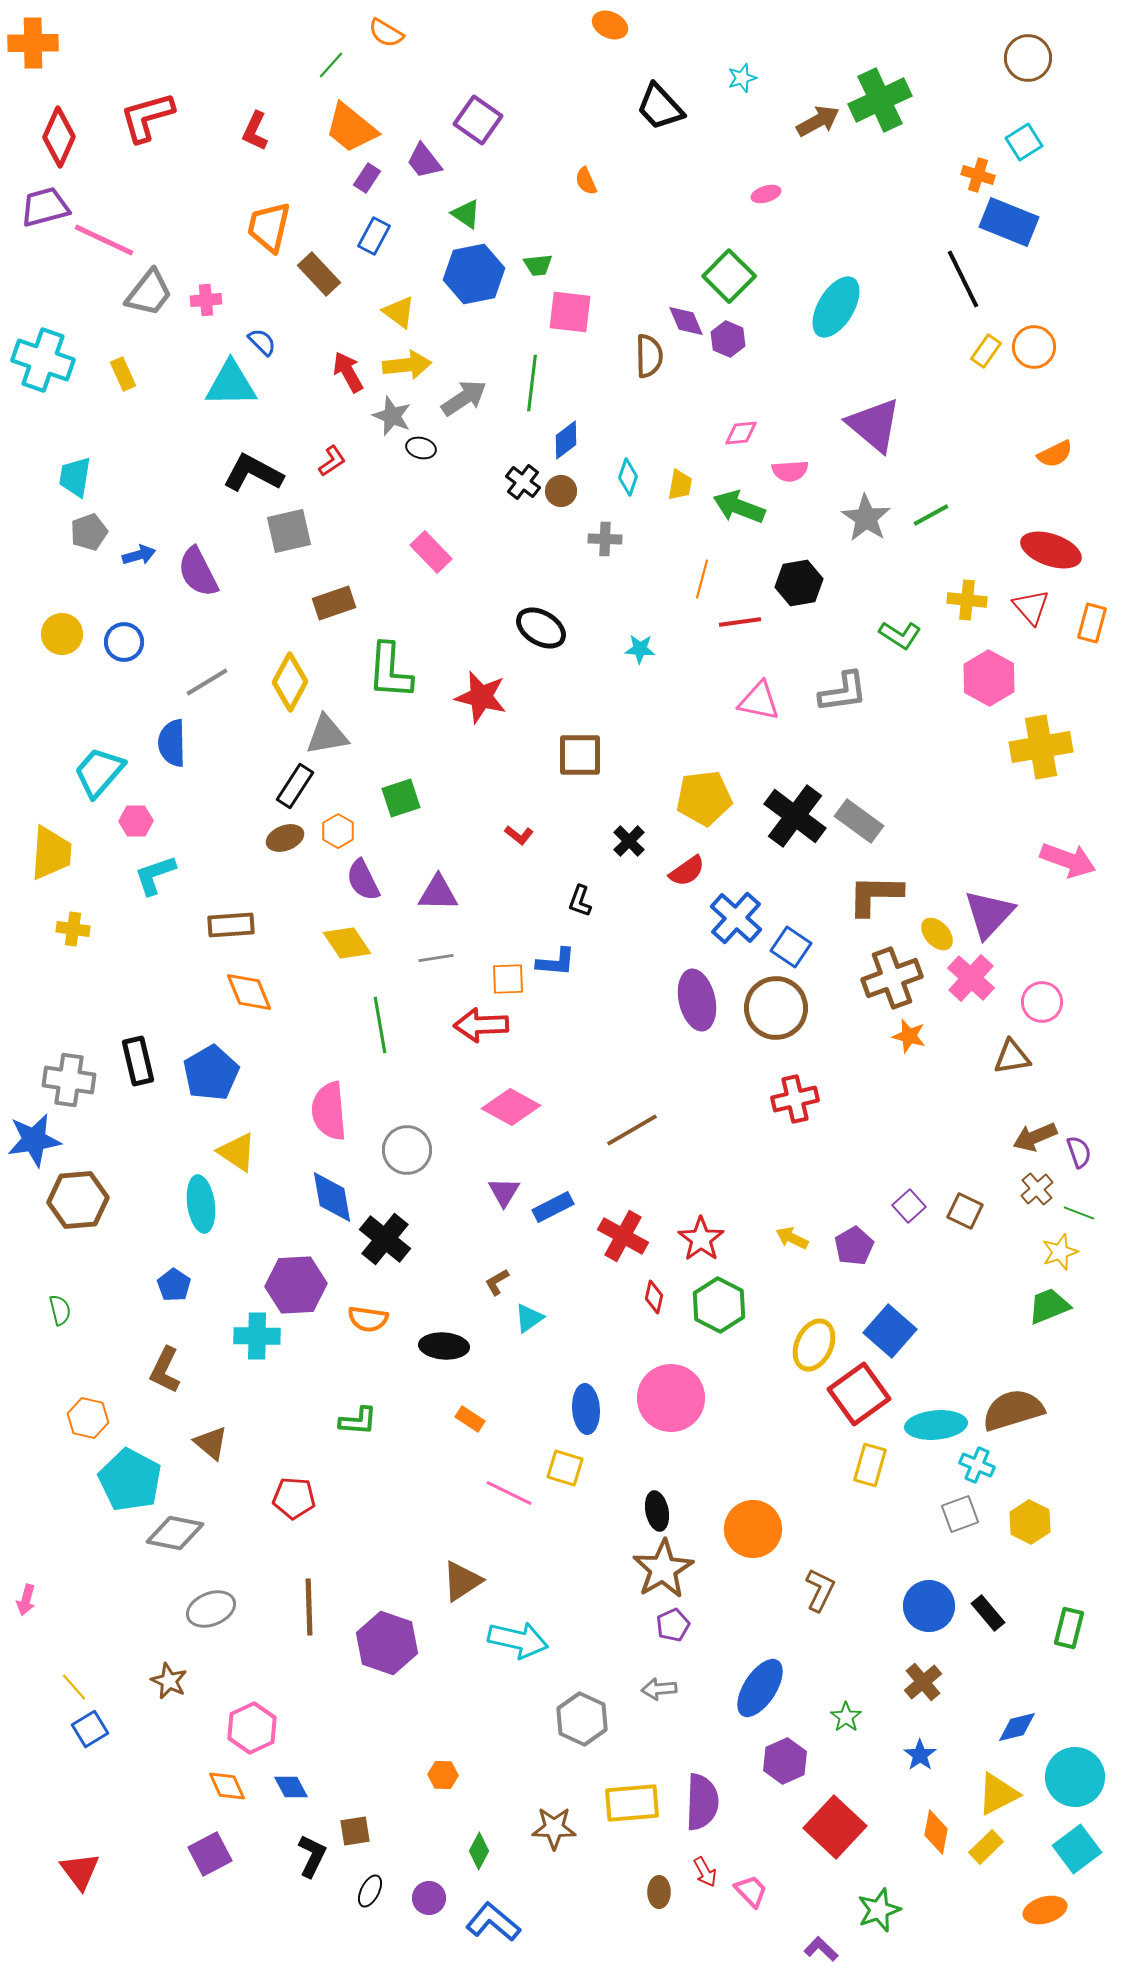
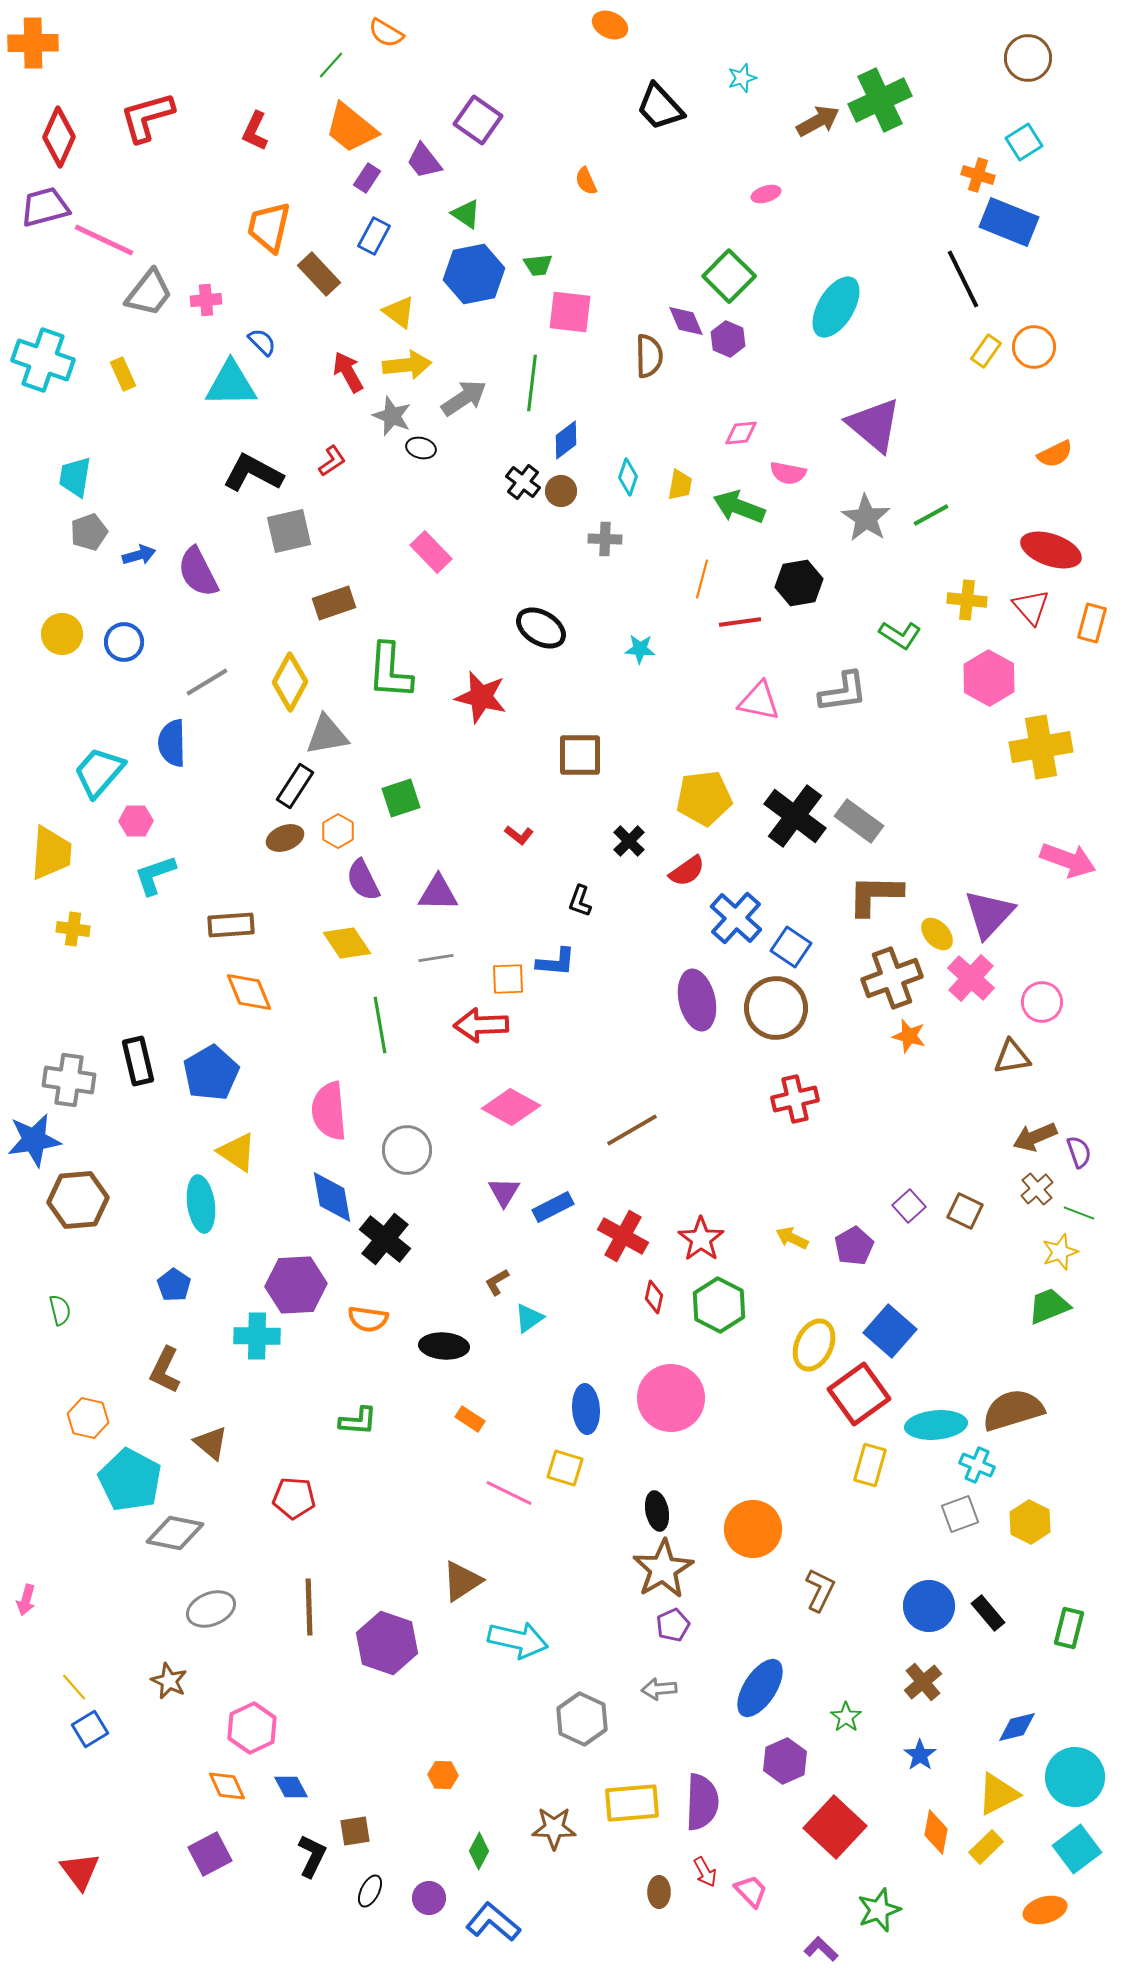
pink semicircle at (790, 471): moved 2 px left, 2 px down; rotated 15 degrees clockwise
